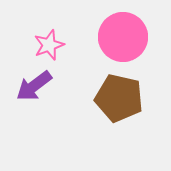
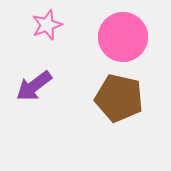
pink star: moved 2 px left, 20 px up
